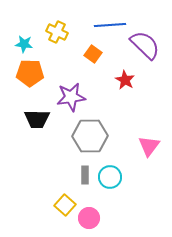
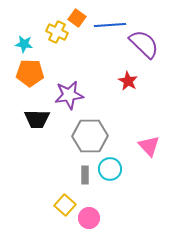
purple semicircle: moved 1 px left, 1 px up
orange square: moved 16 px left, 36 px up
red star: moved 3 px right, 1 px down
purple star: moved 2 px left, 2 px up
pink triangle: rotated 20 degrees counterclockwise
cyan circle: moved 8 px up
